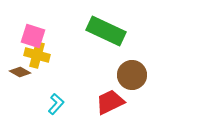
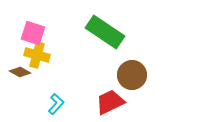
green rectangle: moved 1 px left, 1 px down; rotated 9 degrees clockwise
pink square: moved 3 px up
